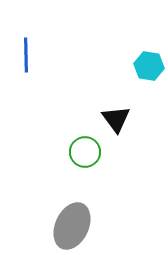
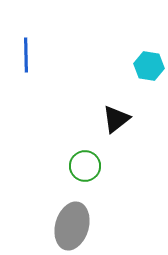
black triangle: rotated 28 degrees clockwise
green circle: moved 14 px down
gray ellipse: rotated 9 degrees counterclockwise
